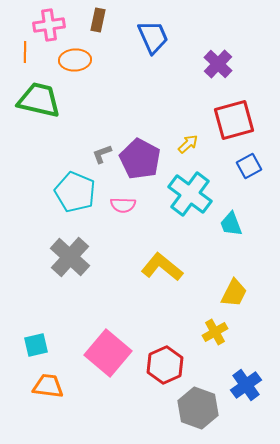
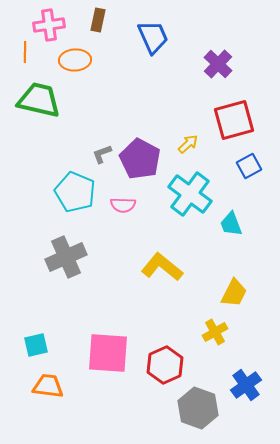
gray cross: moved 4 px left; rotated 24 degrees clockwise
pink square: rotated 36 degrees counterclockwise
